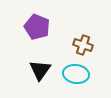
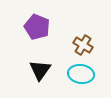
brown cross: rotated 12 degrees clockwise
cyan ellipse: moved 5 px right
